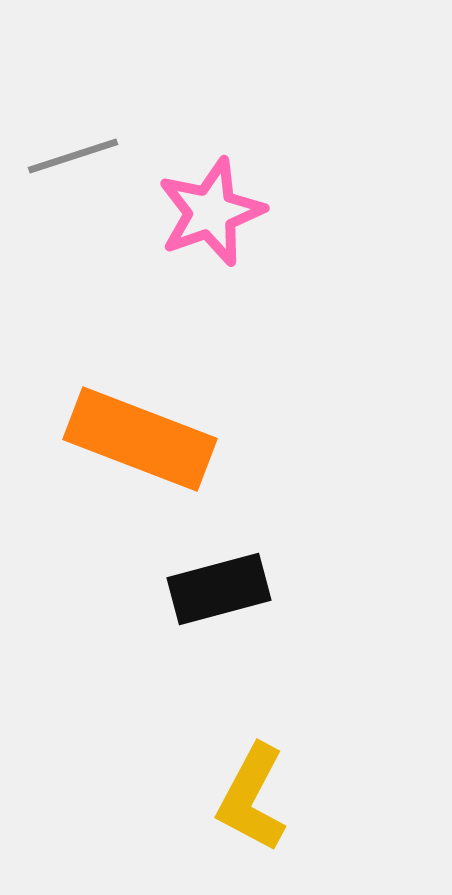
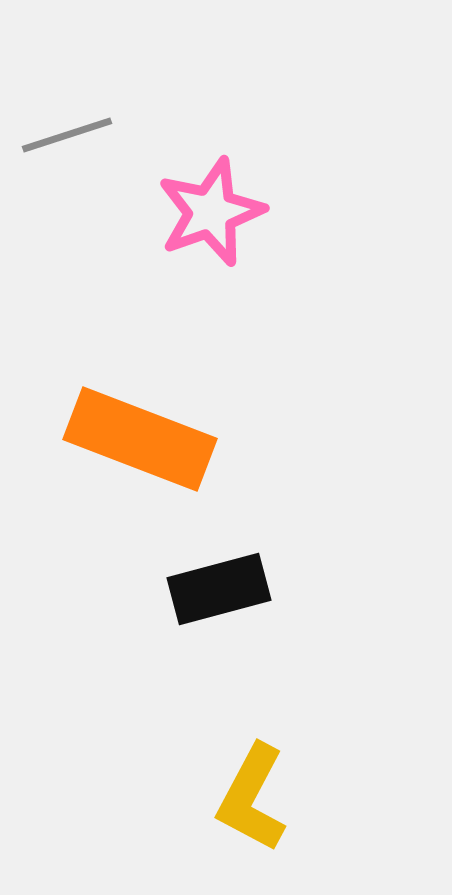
gray line: moved 6 px left, 21 px up
